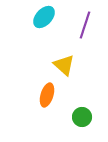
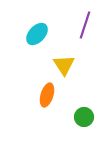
cyan ellipse: moved 7 px left, 17 px down
yellow triangle: rotated 15 degrees clockwise
green circle: moved 2 px right
